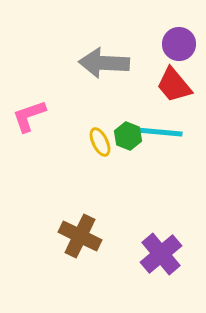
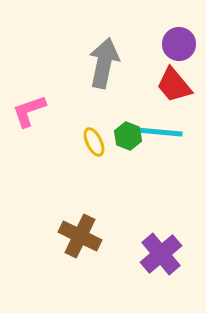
gray arrow: rotated 99 degrees clockwise
pink L-shape: moved 5 px up
yellow ellipse: moved 6 px left
